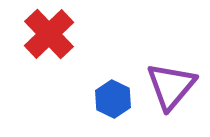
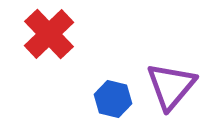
blue hexagon: rotated 12 degrees counterclockwise
